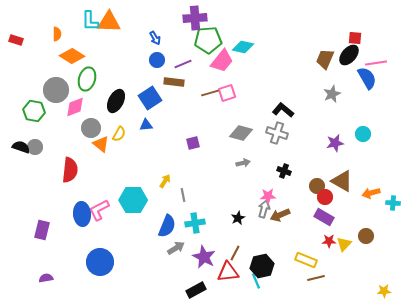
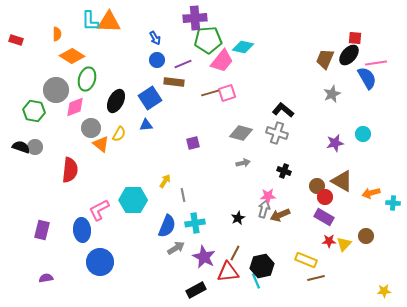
blue ellipse at (82, 214): moved 16 px down
